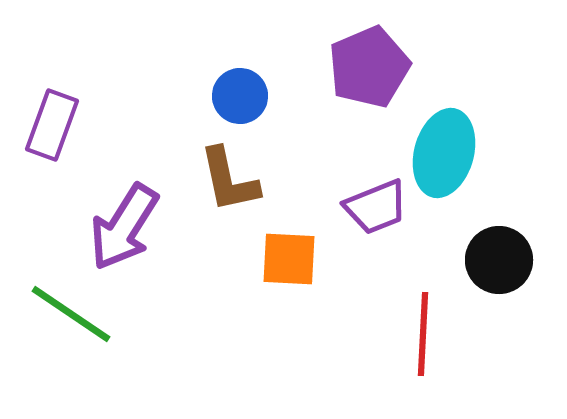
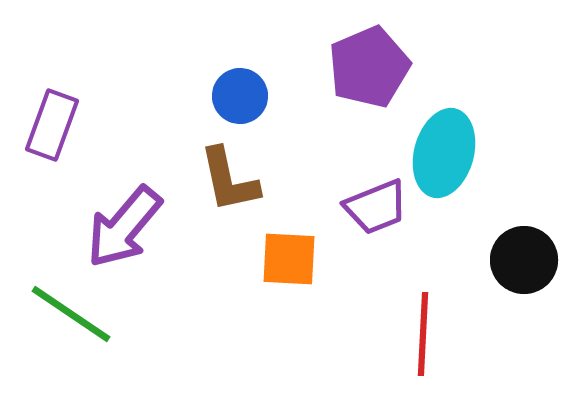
purple arrow: rotated 8 degrees clockwise
black circle: moved 25 px right
